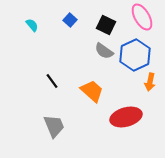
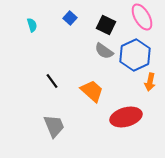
blue square: moved 2 px up
cyan semicircle: rotated 24 degrees clockwise
